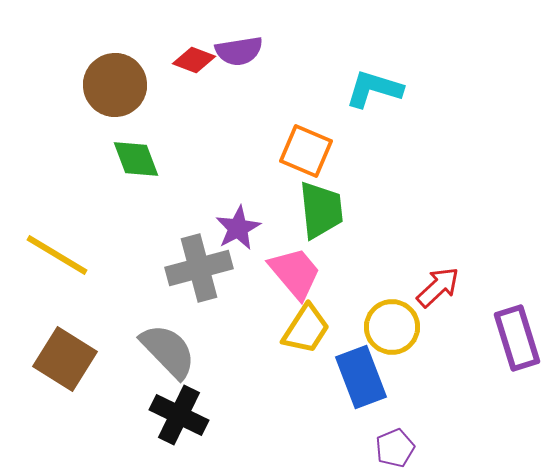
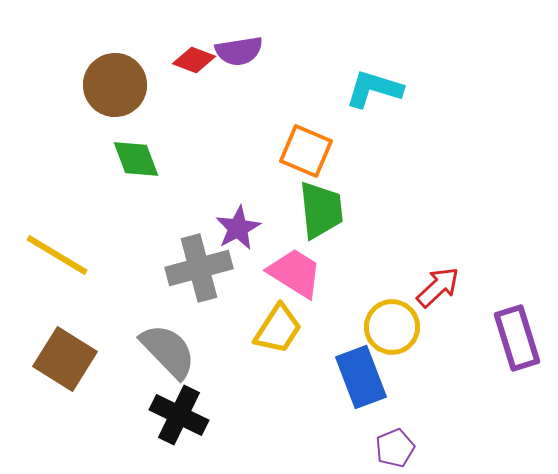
pink trapezoid: rotated 18 degrees counterclockwise
yellow trapezoid: moved 28 px left
